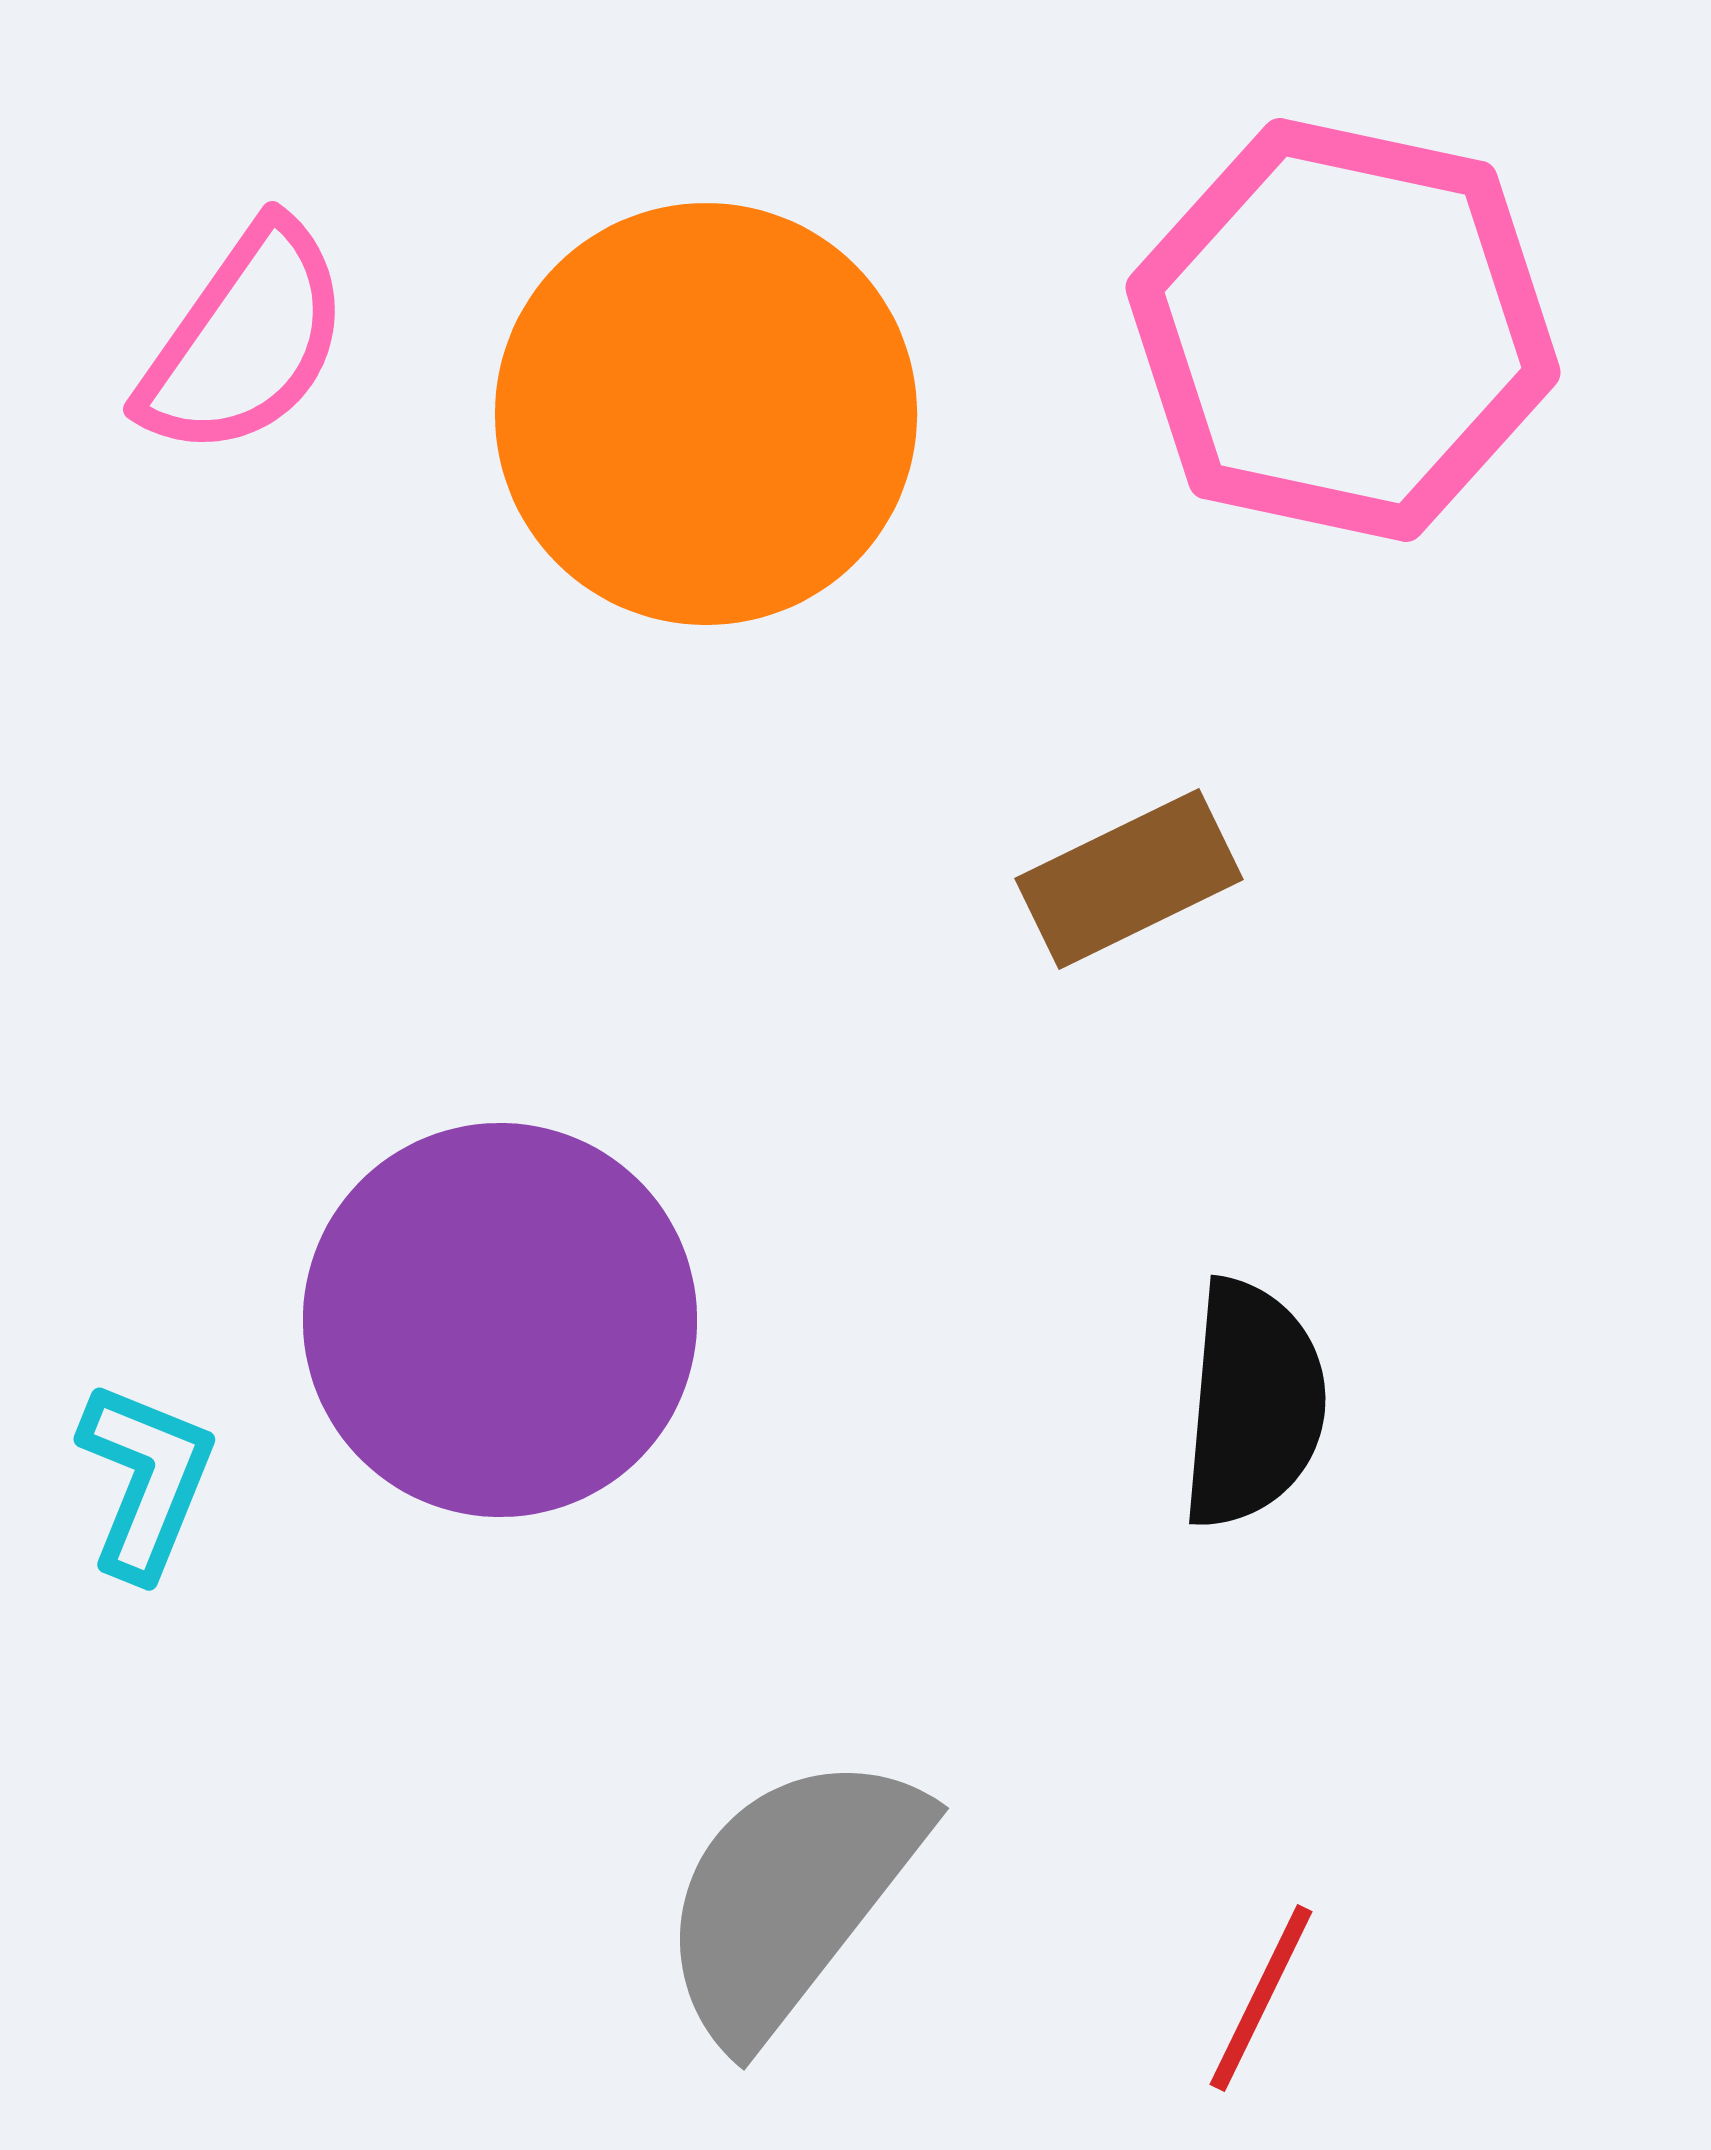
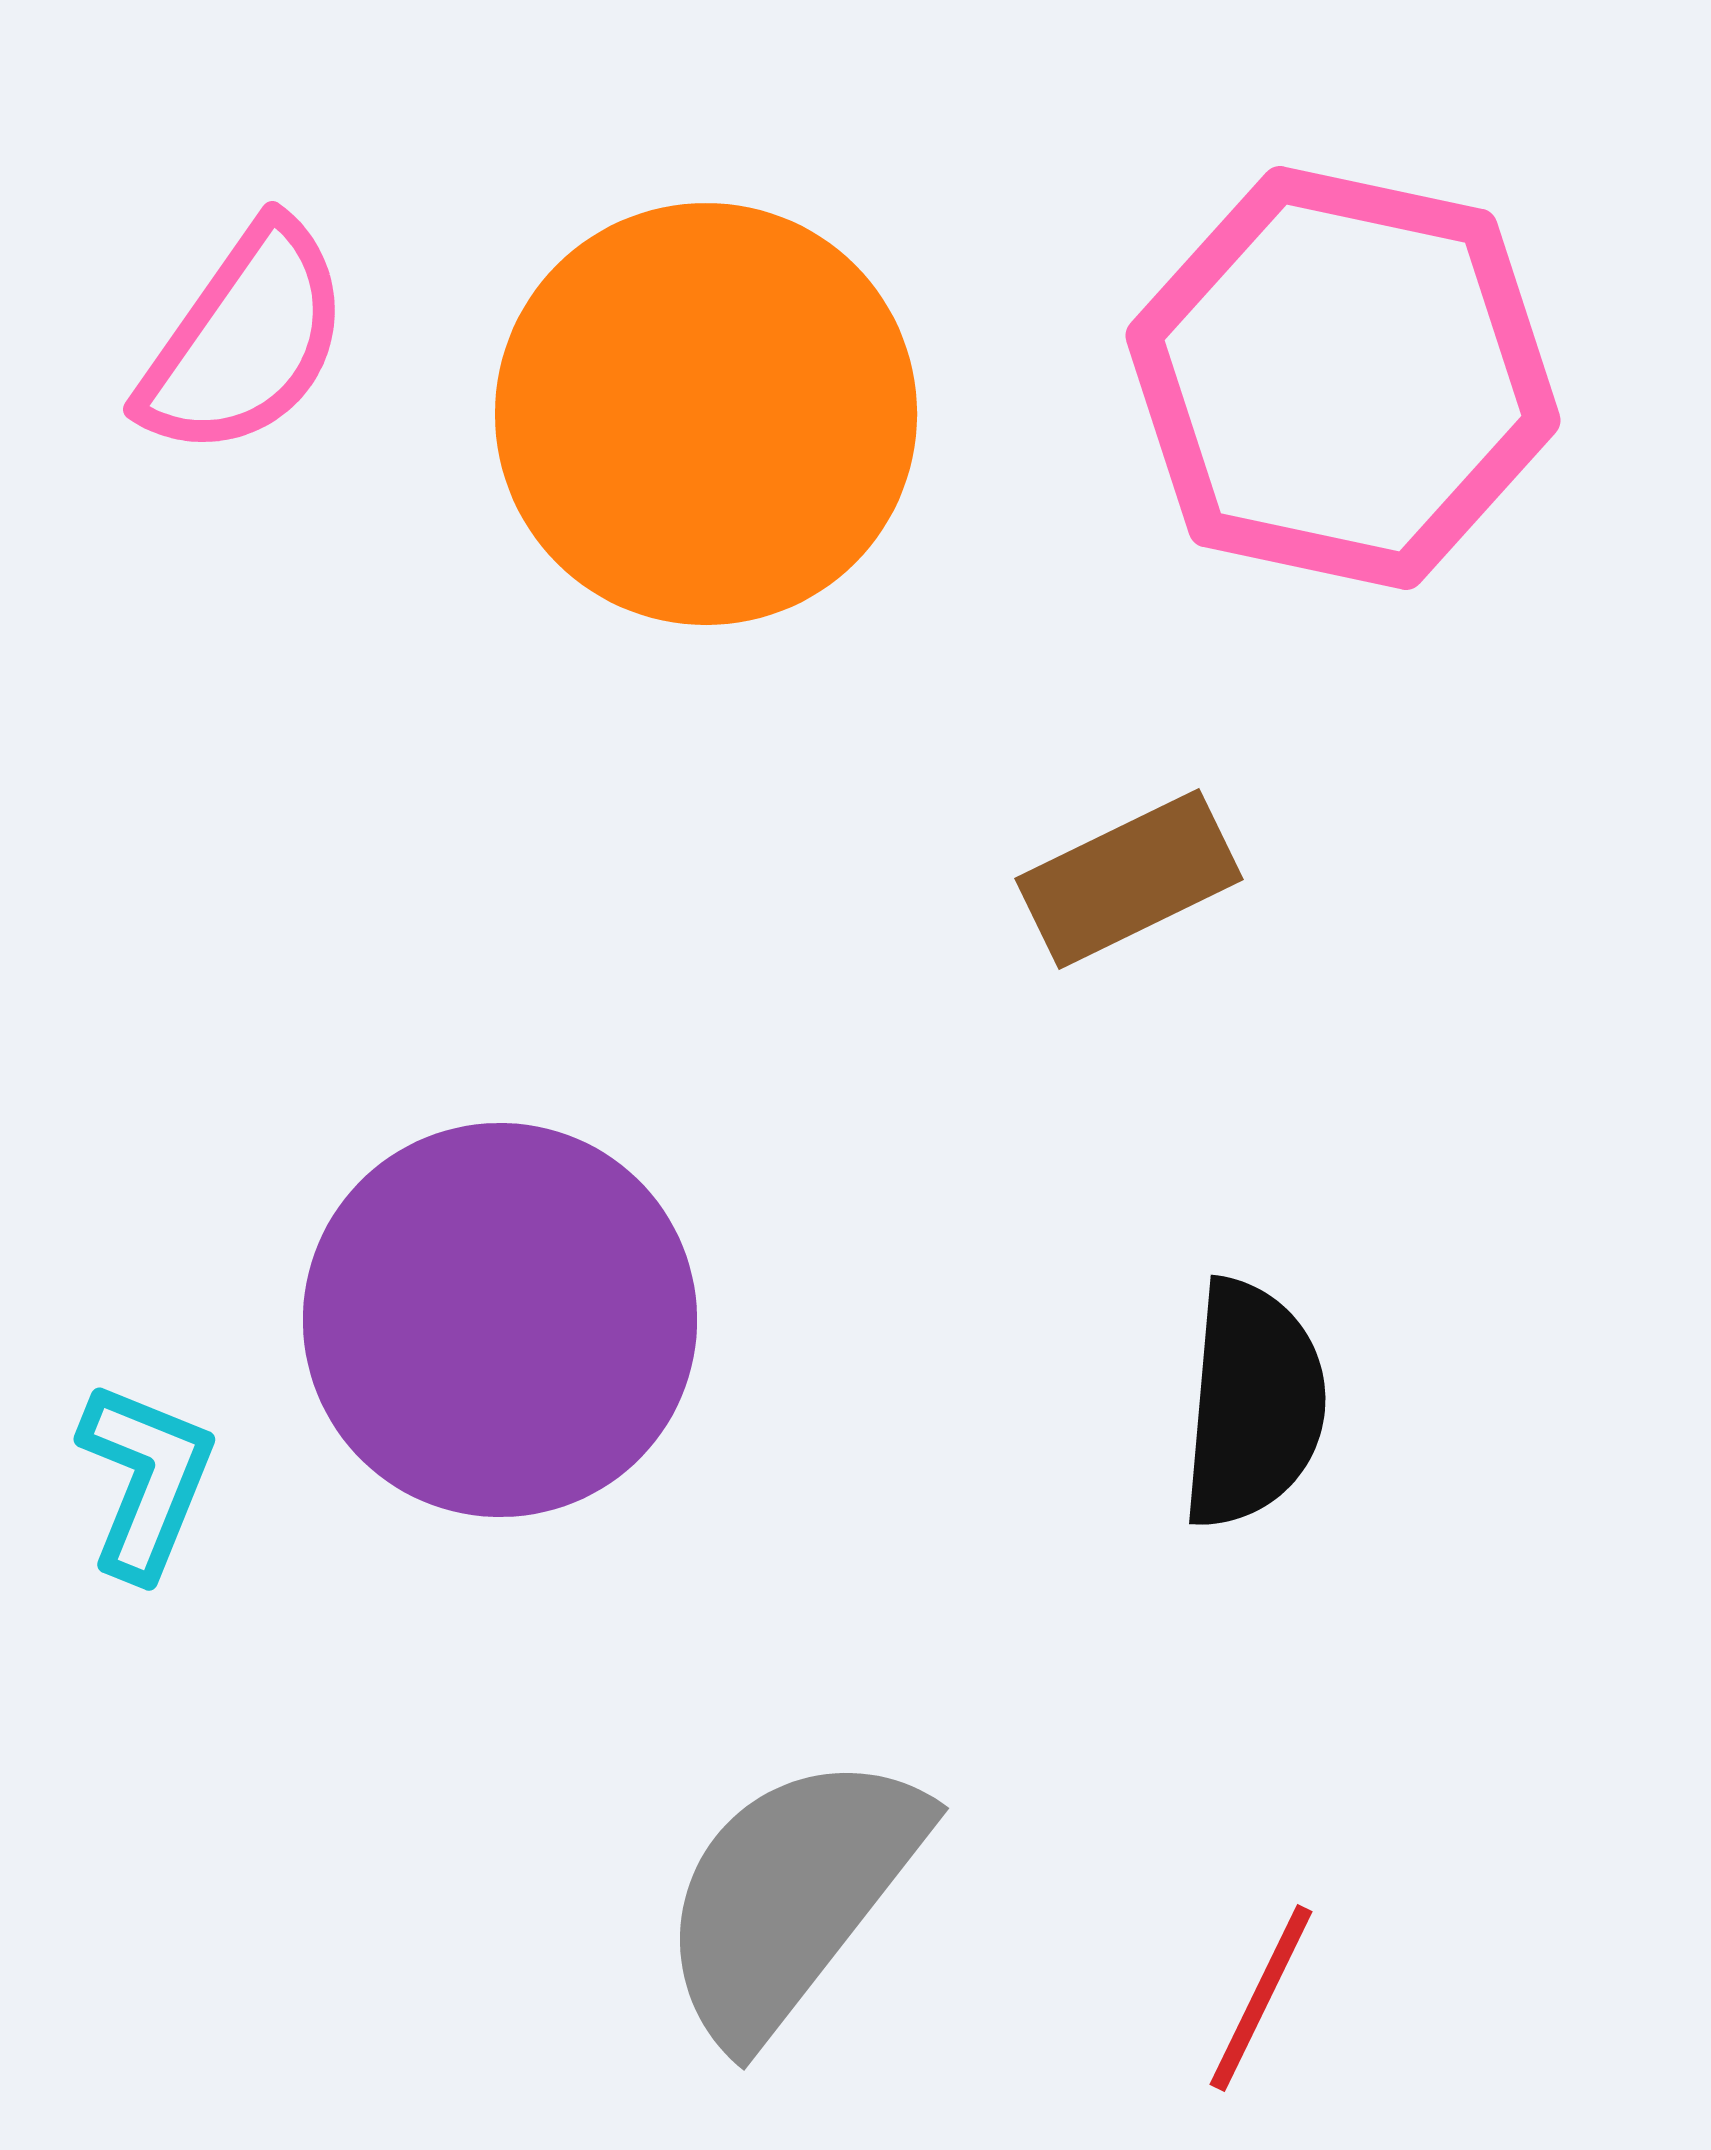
pink hexagon: moved 48 px down
